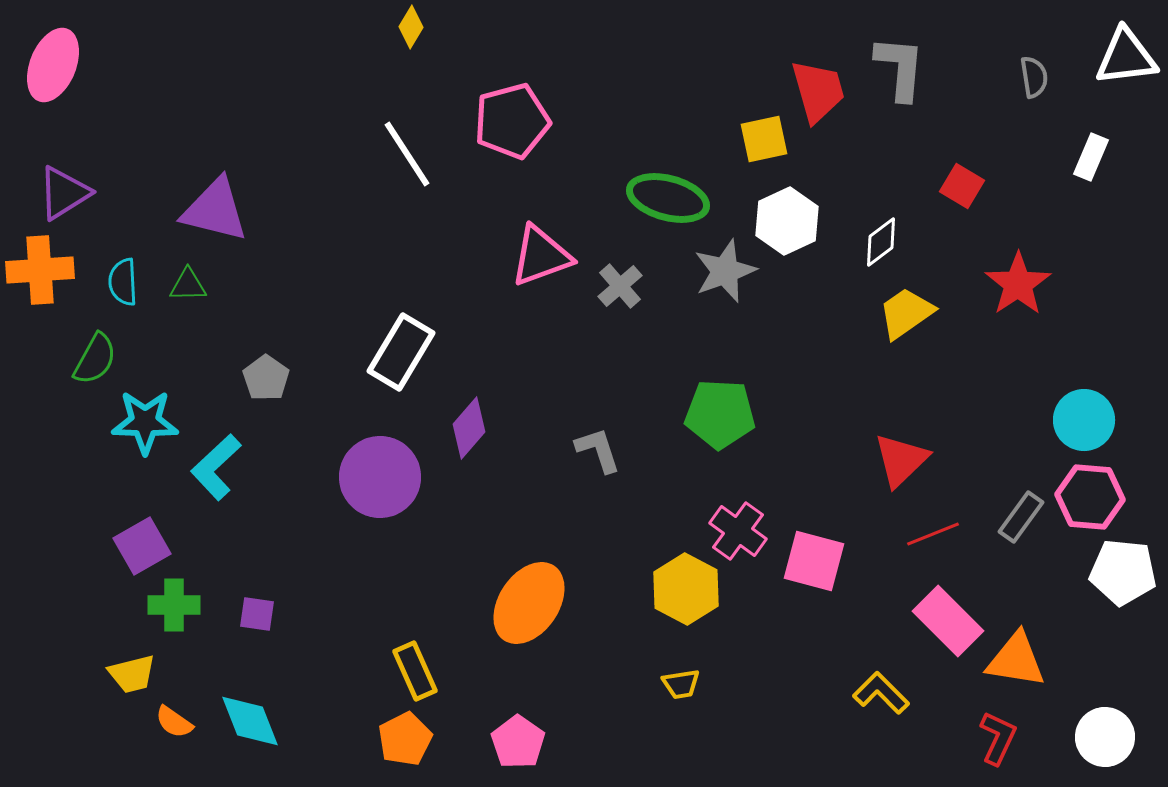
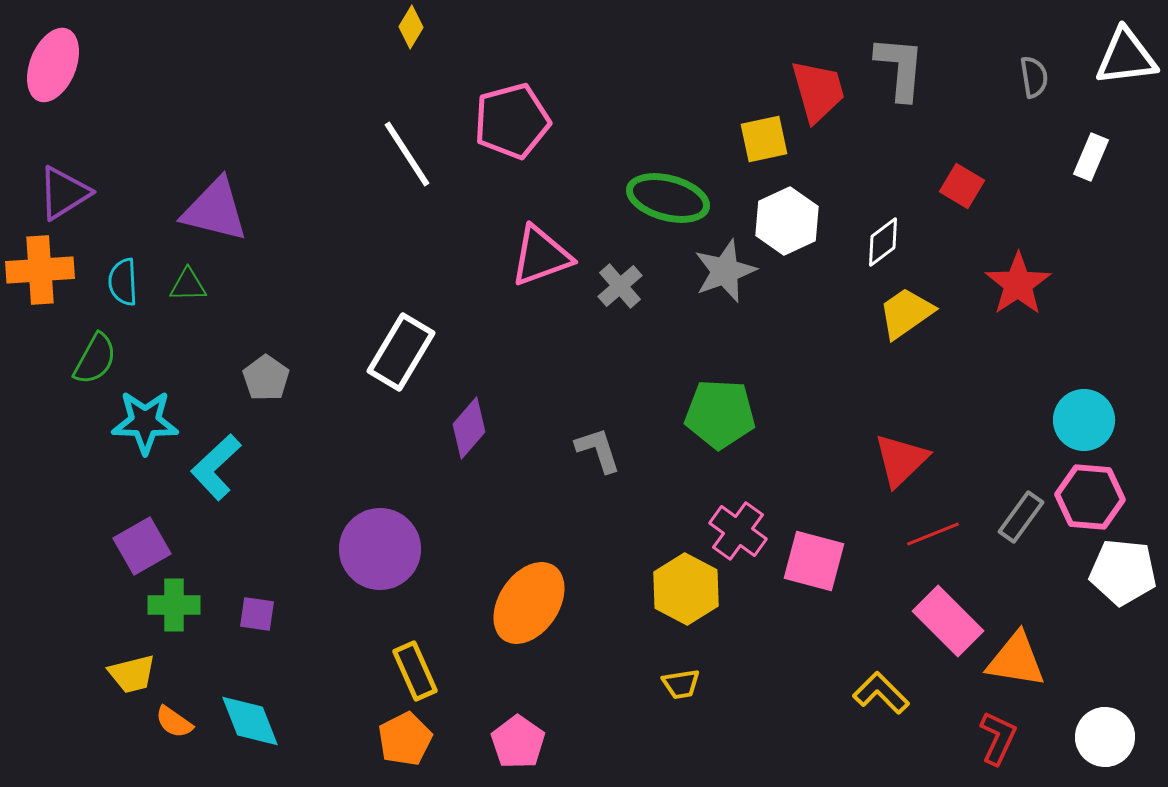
white diamond at (881, 242): moved 2 px right
purple circle at (380, 477): moved 72 px down
